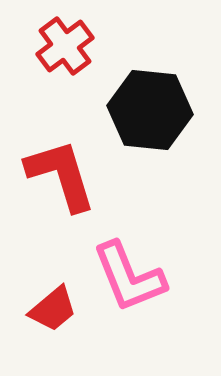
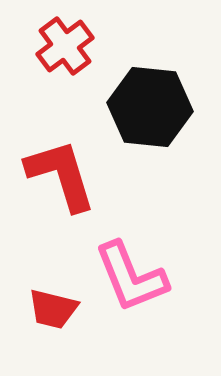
black hexagon: moved 3 px up
pink L-shape: moved 2 px right
red trapezoid: rotated 54 degrees clockwise
